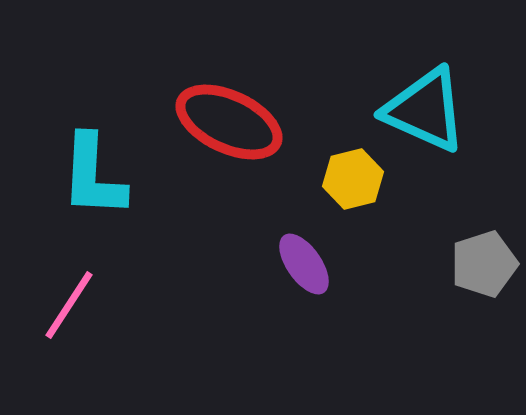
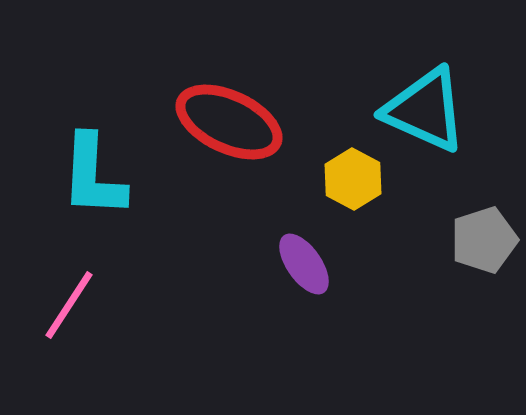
yellow hexagon: rotated 18 degrees counterclockwise
gray pentagon: moved 24 px up
